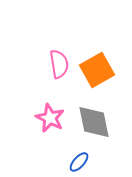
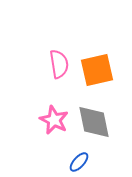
orange square: rotated 16 degrees clockwise
pink star: moved 4 px right, 2 px down
